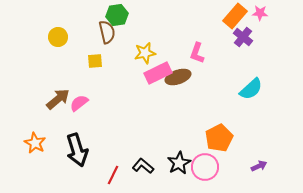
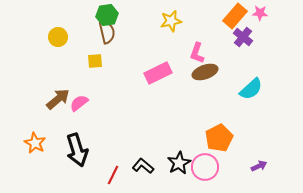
green hexagon: moved 10 px left
yellow star: moved 26 px right, 32 px up
brown ellipse: moved 27 px right, 5 px up
